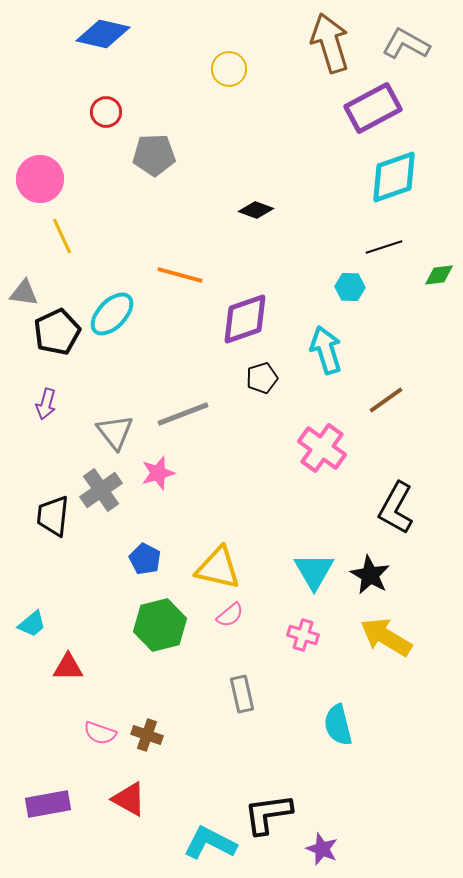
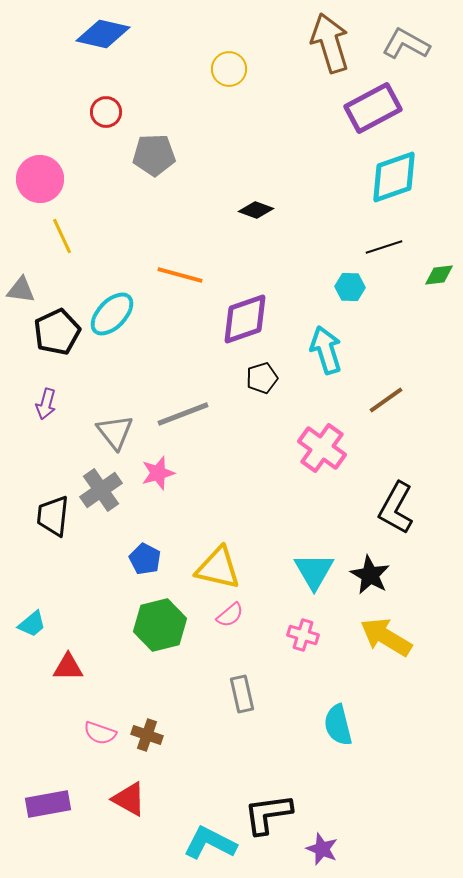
gray triangle at (24, 293): moved 3 px left, 3 px up
